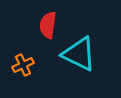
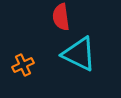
red semicircle: moved 13 px right, 8 px up; rotated 16 degrees counterclockwise
